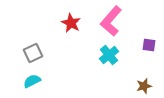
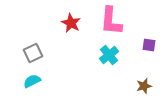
pink L-shape: rotated 36 degrees counterclockwise
